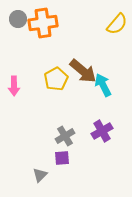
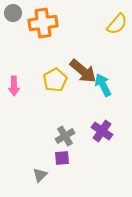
gray circle: moved 5 px left, 6 px up
yellow pentagon: moved 1 px left, 1 px down
purple cross: rotated 25 degrees counterclockwise
